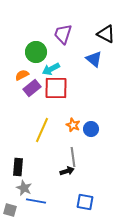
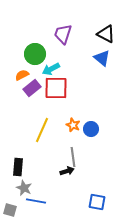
green circle: moved 1 px left, 2 px down
blue triangle: moved 8 px right, 1 px up
blue square: moved 12 px right
